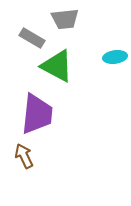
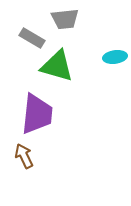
green triangle: rotated 12 degrees counterclockwise
